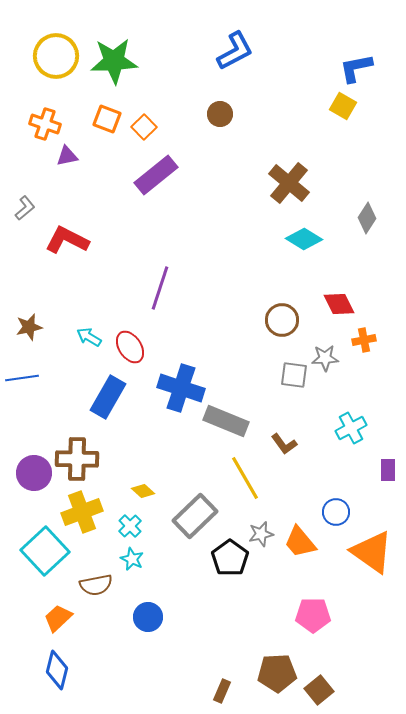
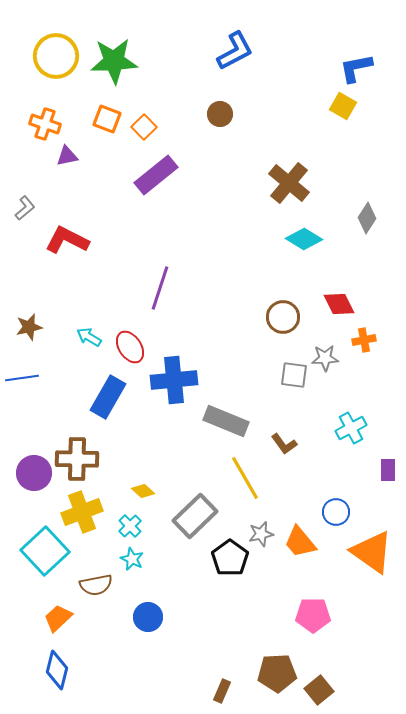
brown circle at (282, 320): moved 1 px right, 3 px up
blue cross at (181, 388): moved 7 px left, 8 px up; rotated 24 degrees counterclockwise
